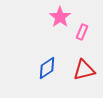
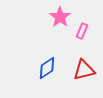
pink rectangle: moved 1 px up
